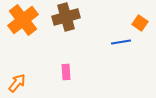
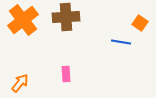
brown cross: rotated 12 degrees clockwise
blue line: rotated 18 degrees clockwise
pink rectangle: moved 2 px down
orange arrow: moved 3 px right
